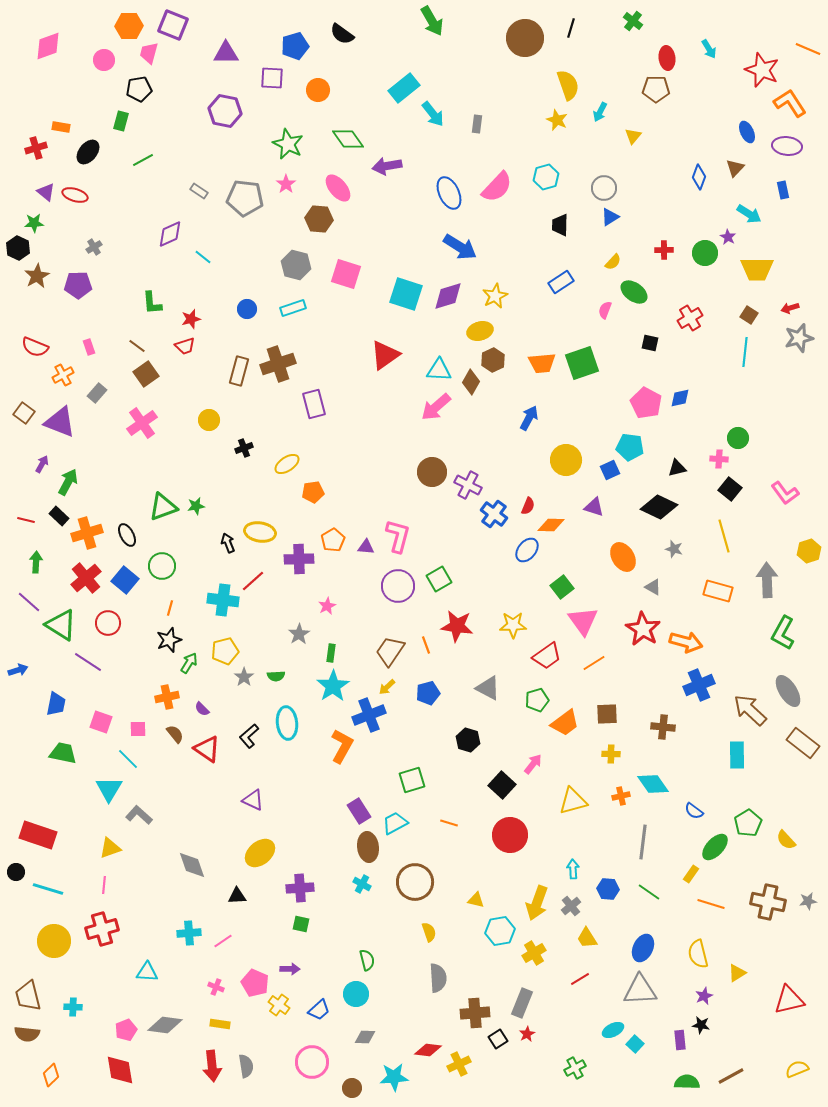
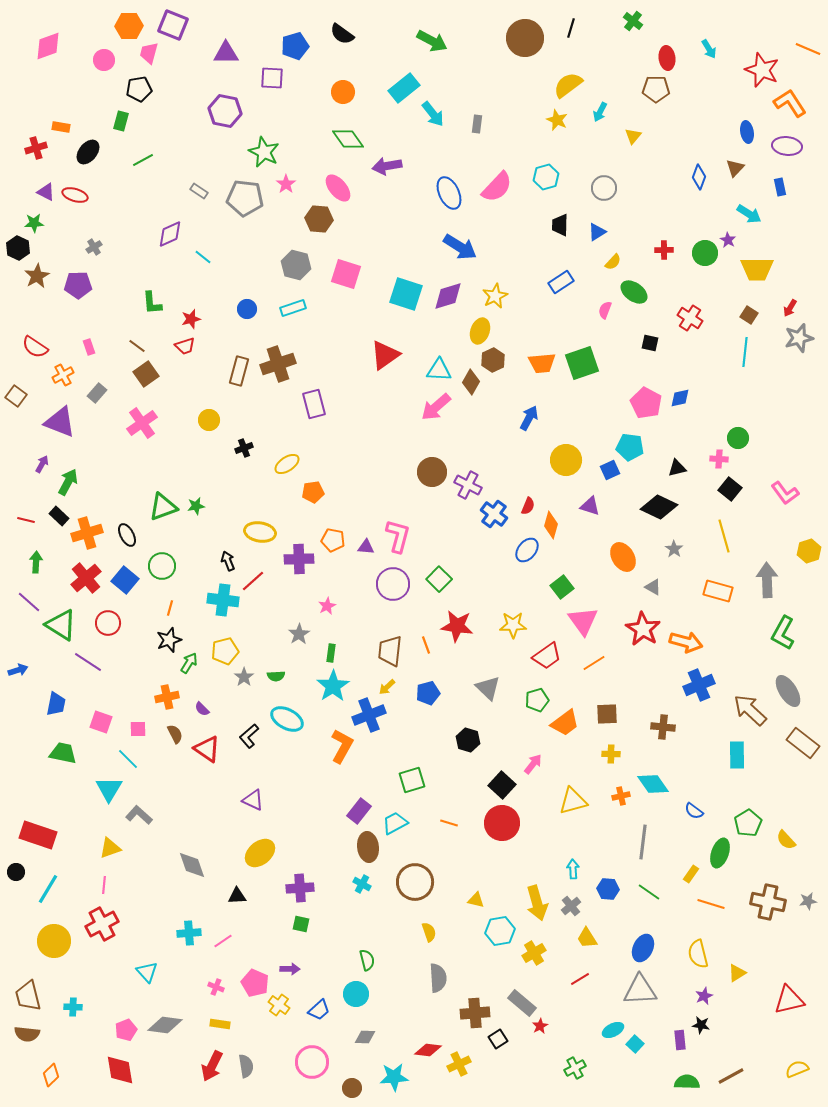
green arrow at (432, 21): moved 20 px down; rotated 32 degrees counterclockwise
yellow semicircle at (568, 85): rotated 108 degrees counterclockwise
orange circle at (318, 90): moved 25 px right, 2 px down
blue ellipse at (747, 132): rotated 15 degrees clockwise
green star at (288, 144): moved 24 px left, 8 px down
blue rectangle at (783, 190): moved 3 px left, 3 px up
purple triangle at (46, 192): rotated 12 degrees counterclockwise
blue triangle at (610, 217): moved 13 px left, 15 px down
purple star at (728, 237): moved 3 px down
red arrow at (790, 308): rotated 42 degrees counterclockwise
red cross at (690, 318): rotated 25 degrees counterclockwise
yellow ellipse at (480, 331): rotated 55 degrees counterclockwise
red semicircle at (35, 347): rotated 12 degrees clockwise
brown square at (24, 413): moved 8 px left, 17 px up
purple triangle at (594, 507): moved 4 px left, 1 px up
orange diamond at (551, 525): rotated 76 degrees counterclockwise
orange pentagon at (333, 540): rotated 30 degrees counterclockwise
black arrow at (228, 543): moved 18 px down
gray star at (674, 549): rotated 18 degrees clockwise
green square at (439, 579): rotated 15 degrees counterclockwise
purple circle at (398, 586): moved 5 px left, 2 px up
brown trapezoid at (390, 651): rotated 28 degrees counterclockwise
gray triangle at (488, 688): rotated 16 degrees clockwise
cyan ellipse at (287, 723): moved 4 px up; rotated 56 degrees counterclockwise
brown semicircle at (175, 734): rotated 12 degrees clockwise
purple rectangle at (359, 811): rotated 70 degrees clockwise
red circle at (510, 835): moved 8 px left, 12 px up
green ellipse at (715, 847): moved 5 px right, 6 px down; rotated 24 degrees counterclockwise
cyan line at (48, 889): rotated 76 degrees counterclockwise
yellow arrow at (537, 903): rotated 36 degrees counterclockwise
red cross at (102, 929): moved 5 px up; rotated 12 degrees counterclockwise
cyan triangle at (147, 972): rotated 45 degrees clockwise
gray rectangle at (522, 1003): rotated 72 degrees counterclockwise
red star at (527, 1034): moved 13 px right, 8 px up
red arrow at (212, 1066): rotated 32 degrees clockwise
